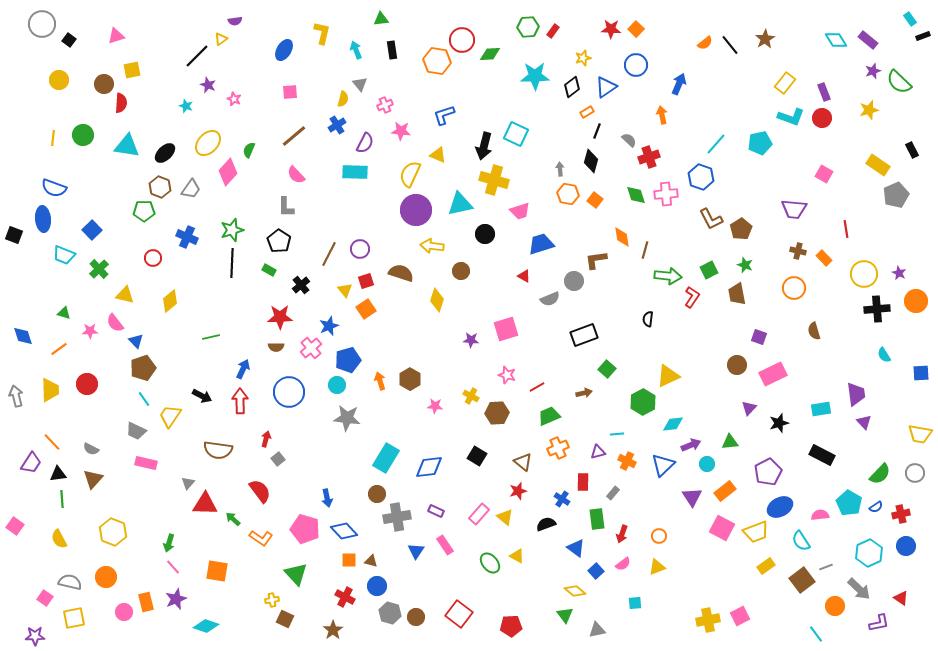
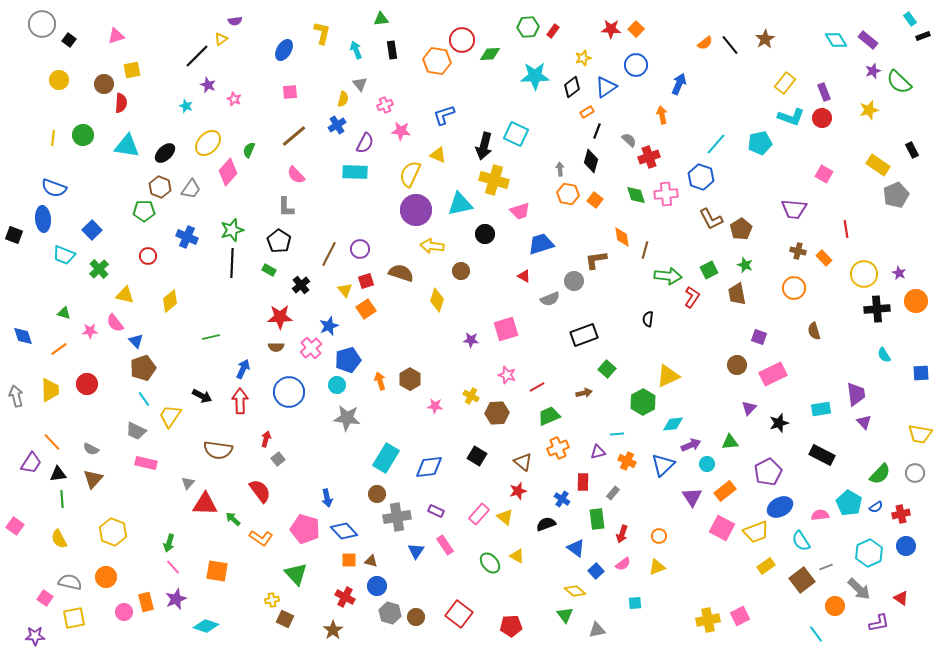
red circle at (153, 258): moved 5 px left, 2 px up
